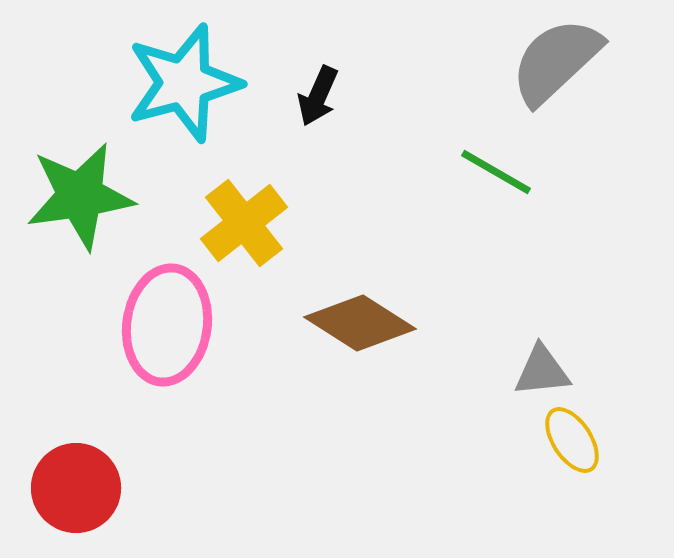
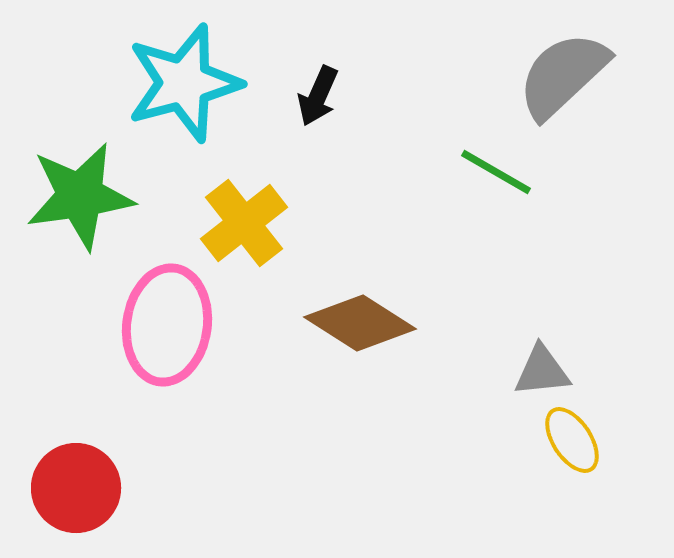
gray semicircle: moved 7 px right, 14 px down
